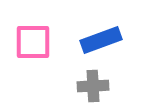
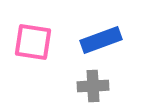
pink square: rotated 9 degrees clockwise
